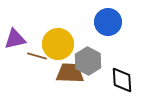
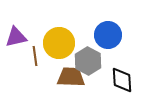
blue circle: moved 13 px down
purple triangle: moved 1 px right, 2 px up
yellow circle: moved 1 px right, 1 px up
brown line: moved 2 px left; rotated 66 degrees clockwise
brown trapezoid: moved 1 px right, 4 px down
